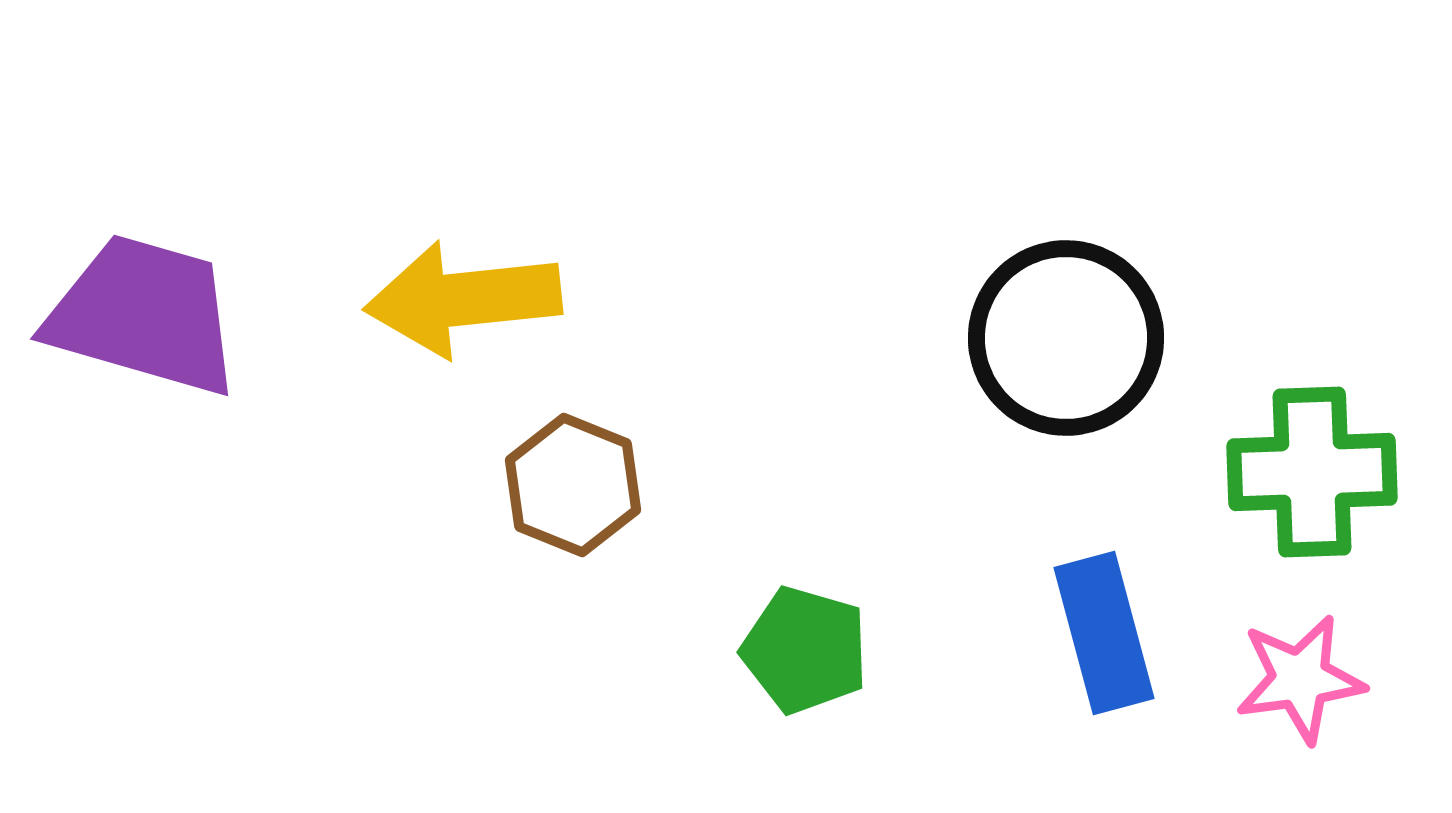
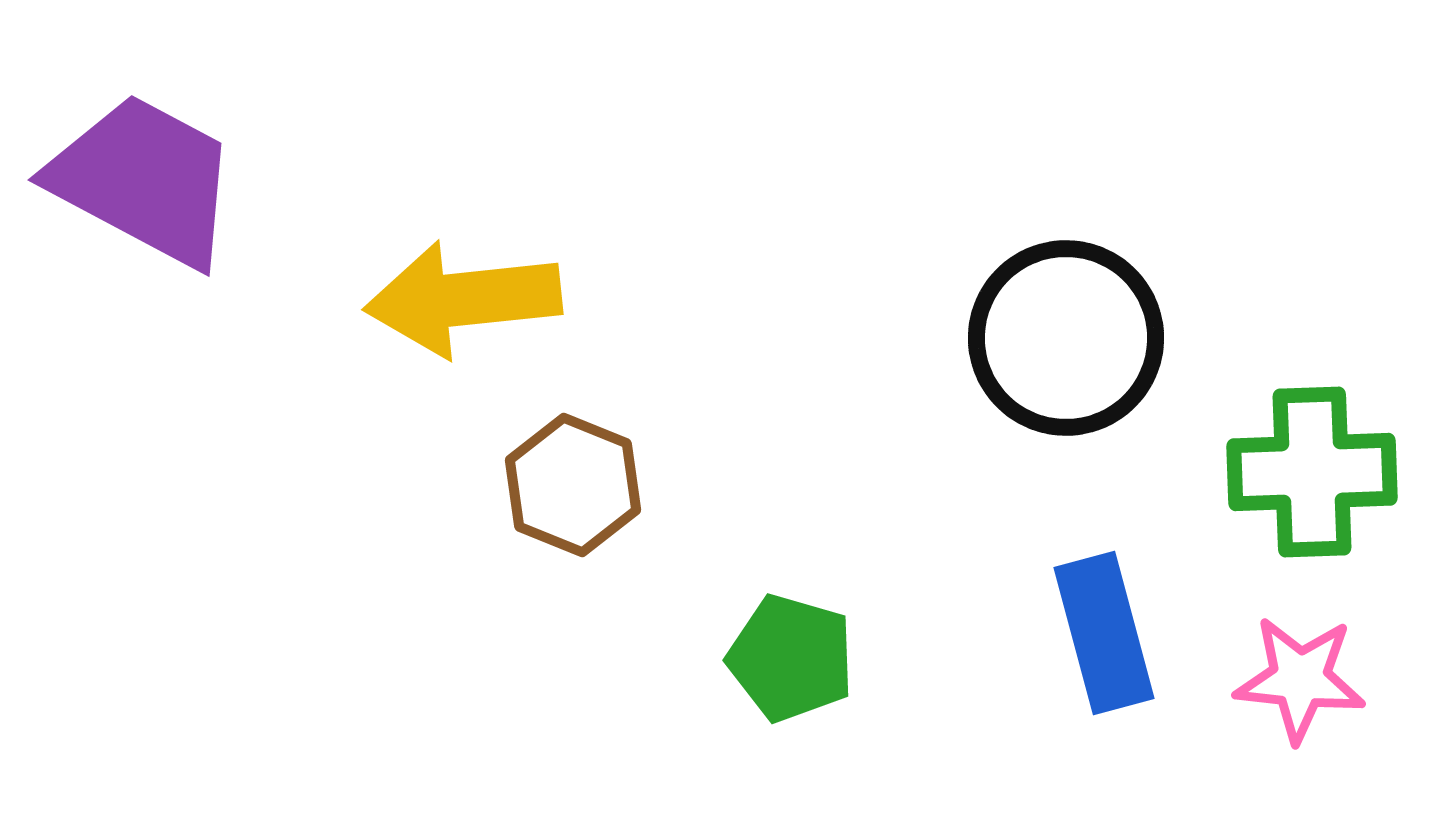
purple trapezoid: moved 135 px up; rotated 12 degrees clockwise
green pentagon: moved 14 px left, 8 px down
pink star: rotated 14 degrees clockwise
